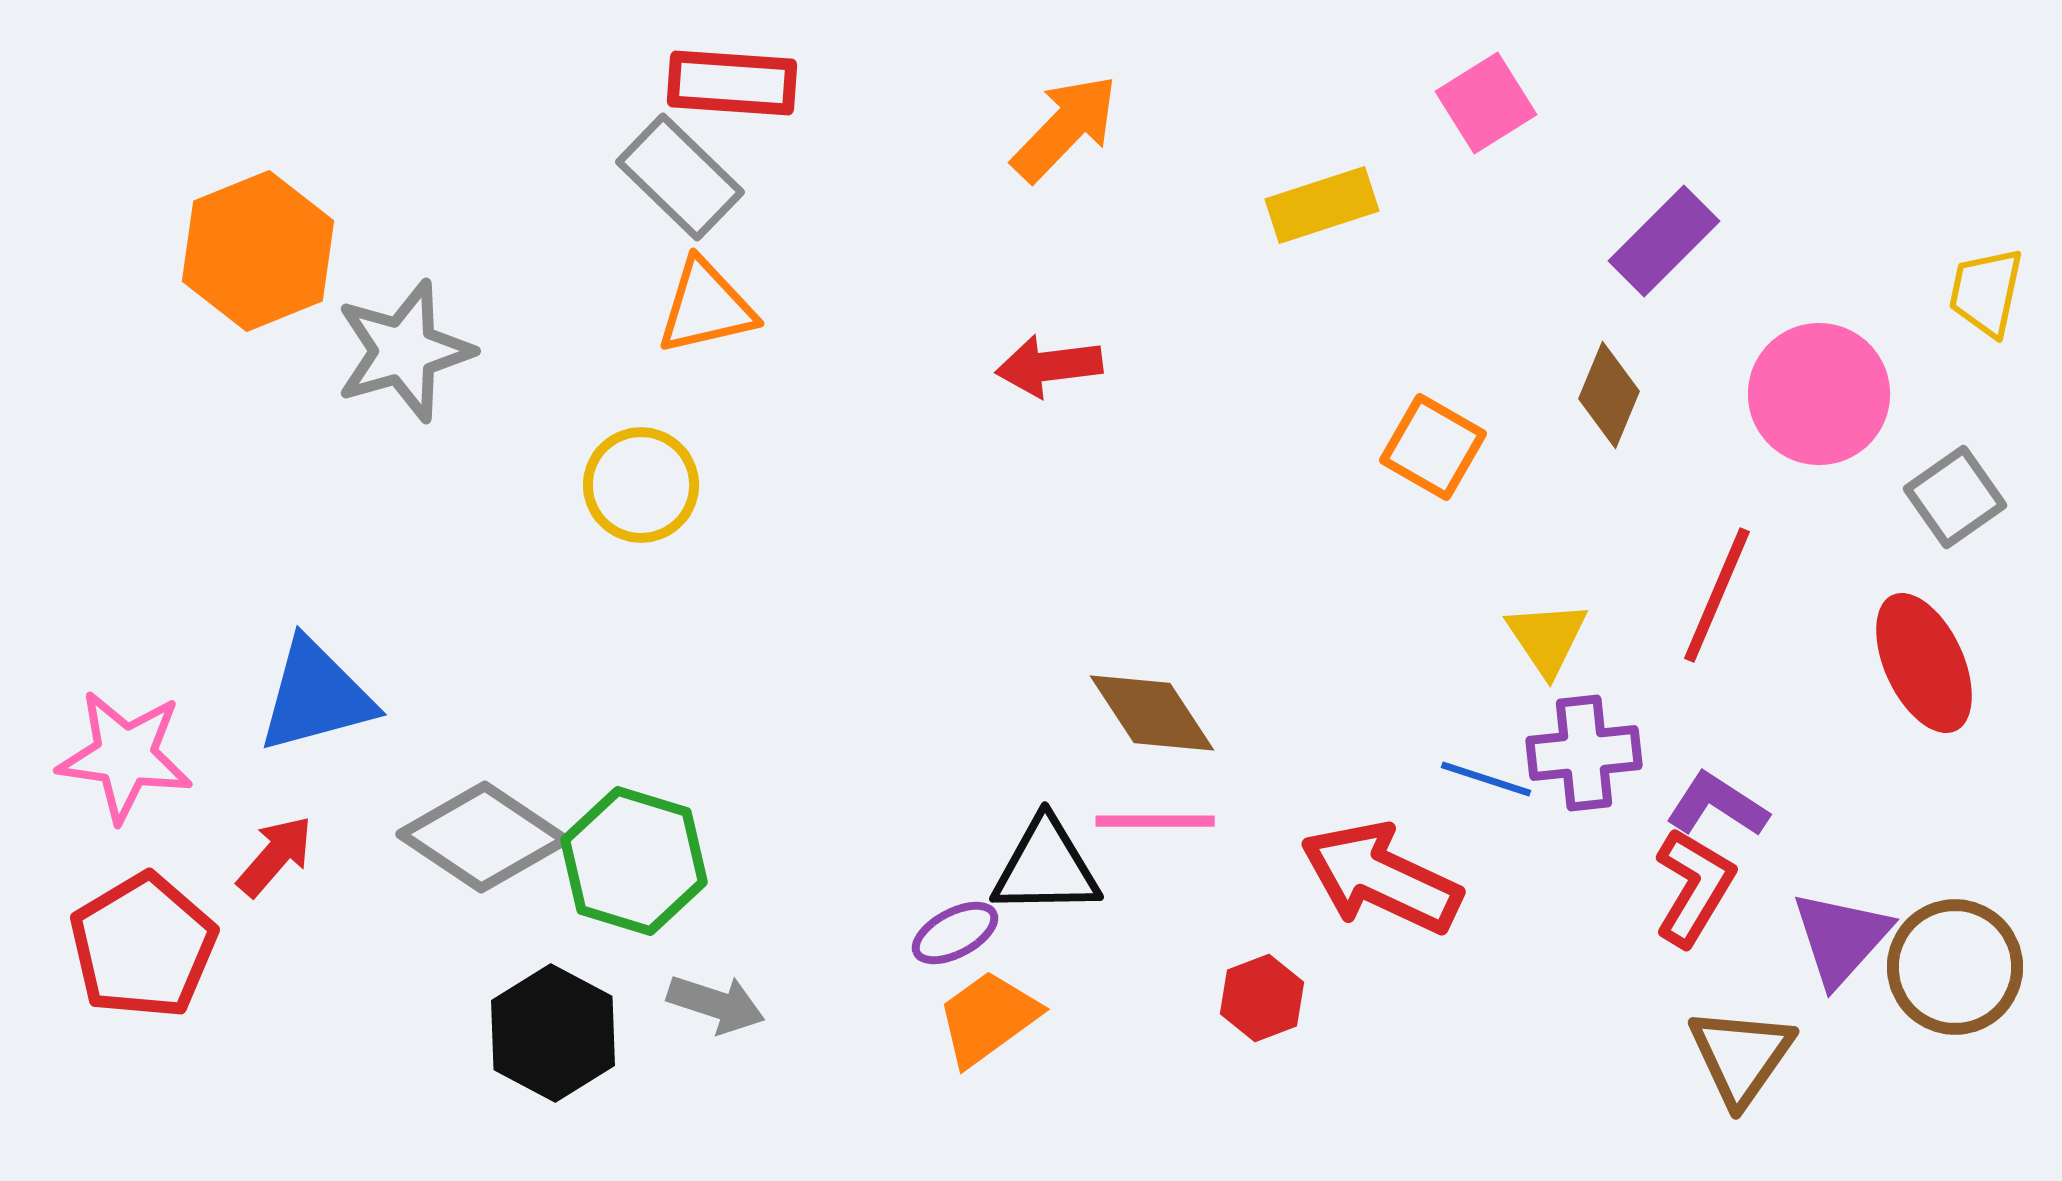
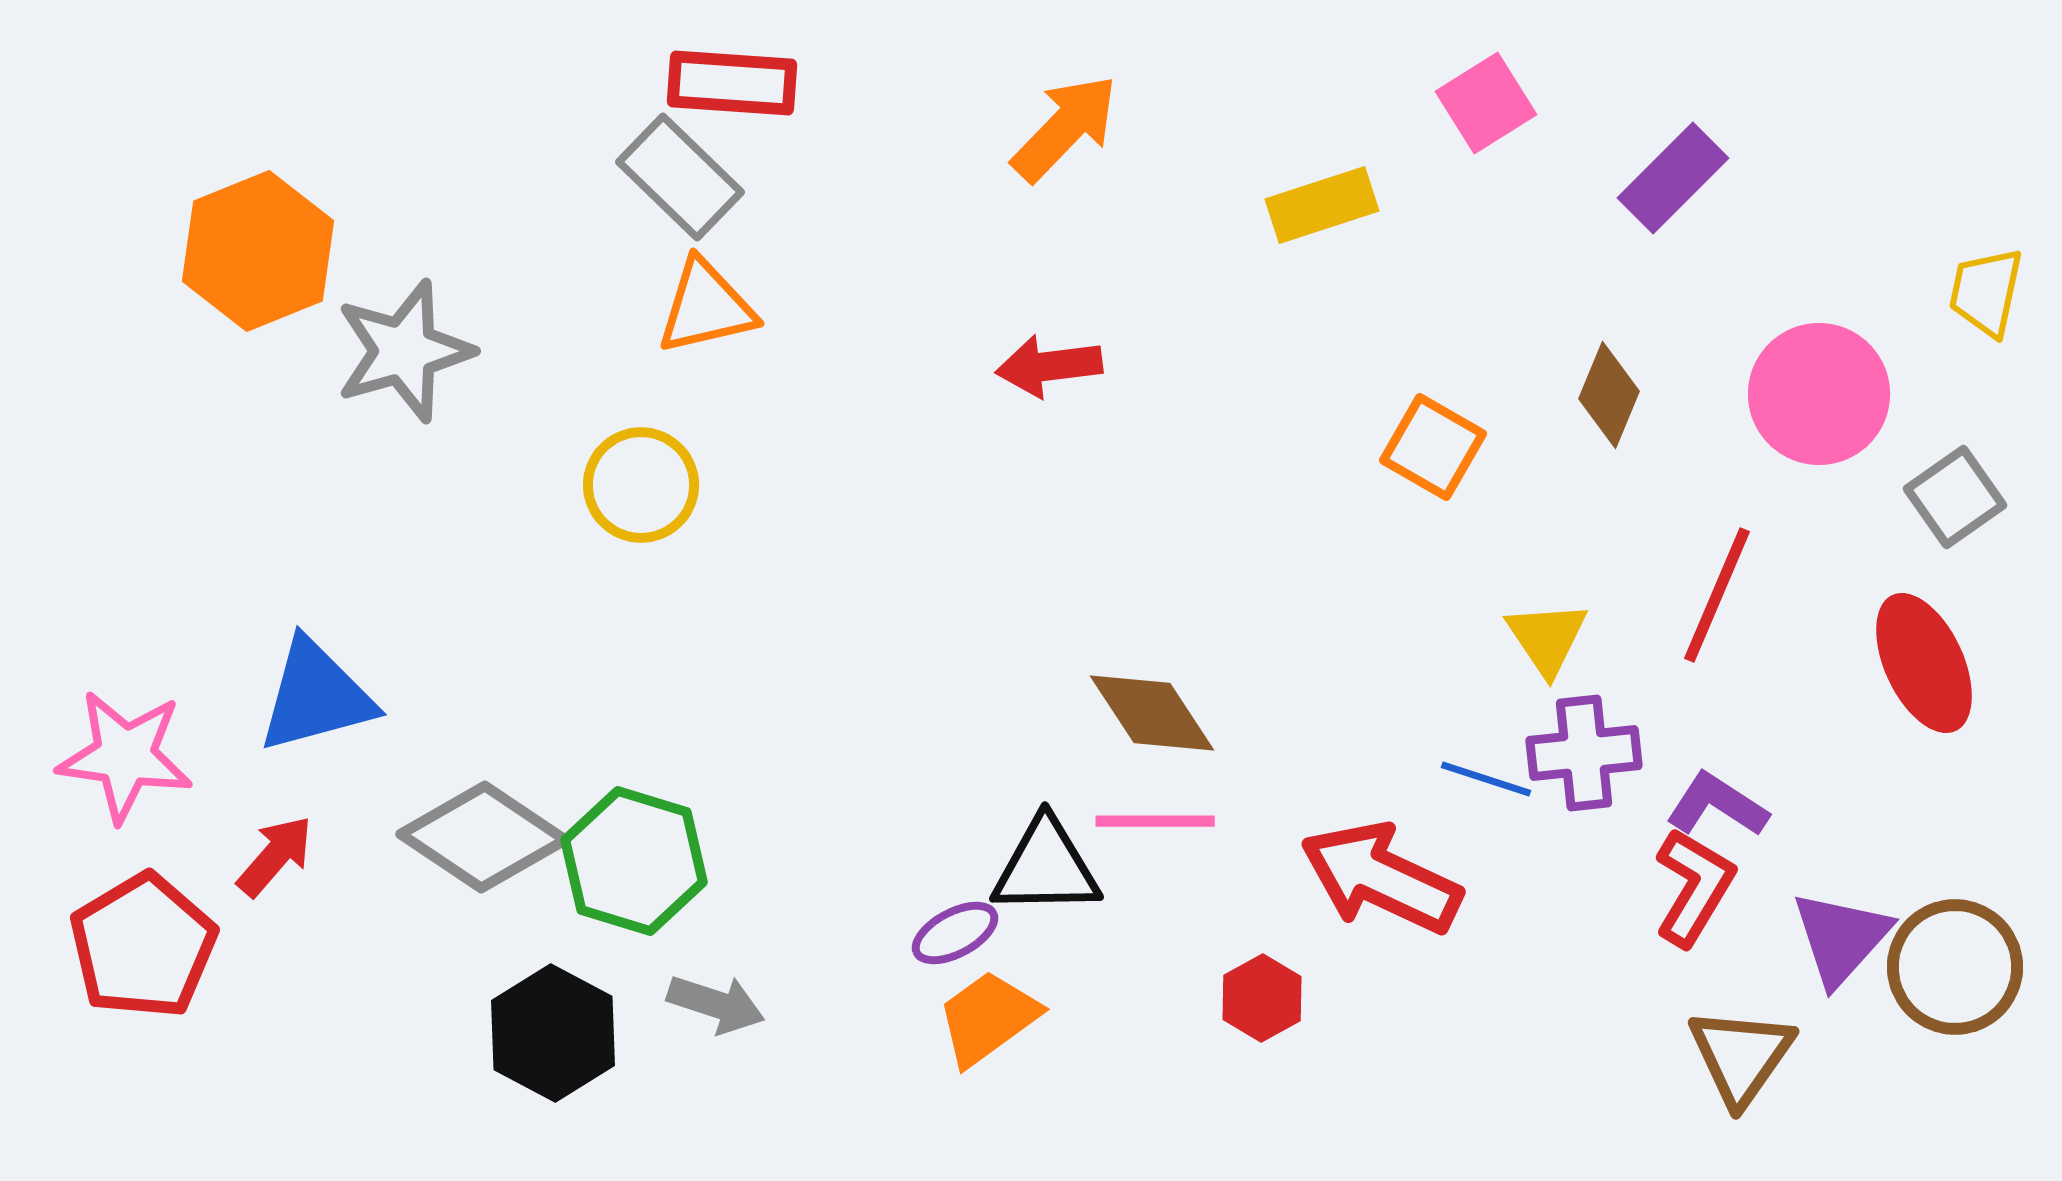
purple rectangle at (1664, 241): moved 9 px right, 63 px up
red hexagon at (1262, 998): rotated 8 degrees counterclockwise
